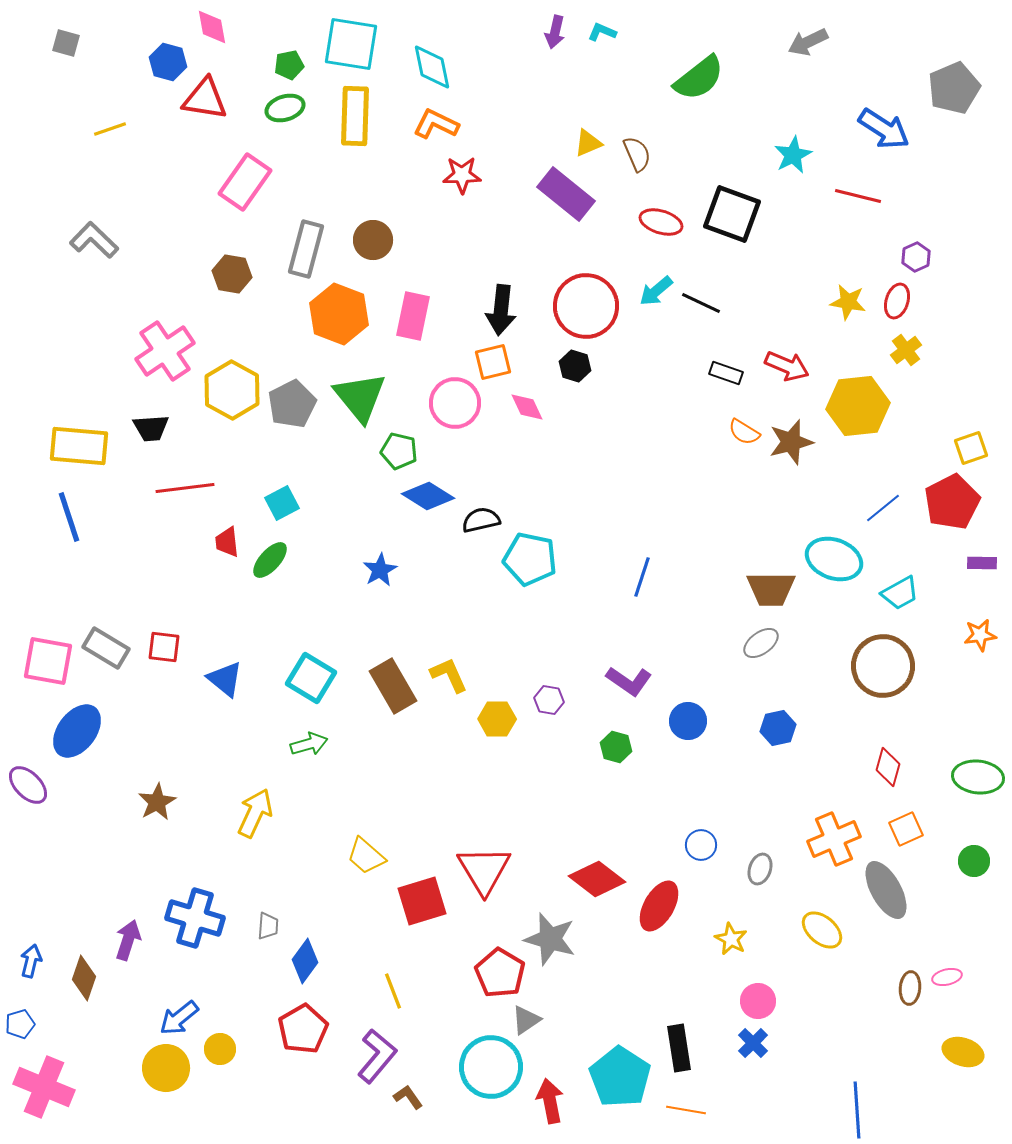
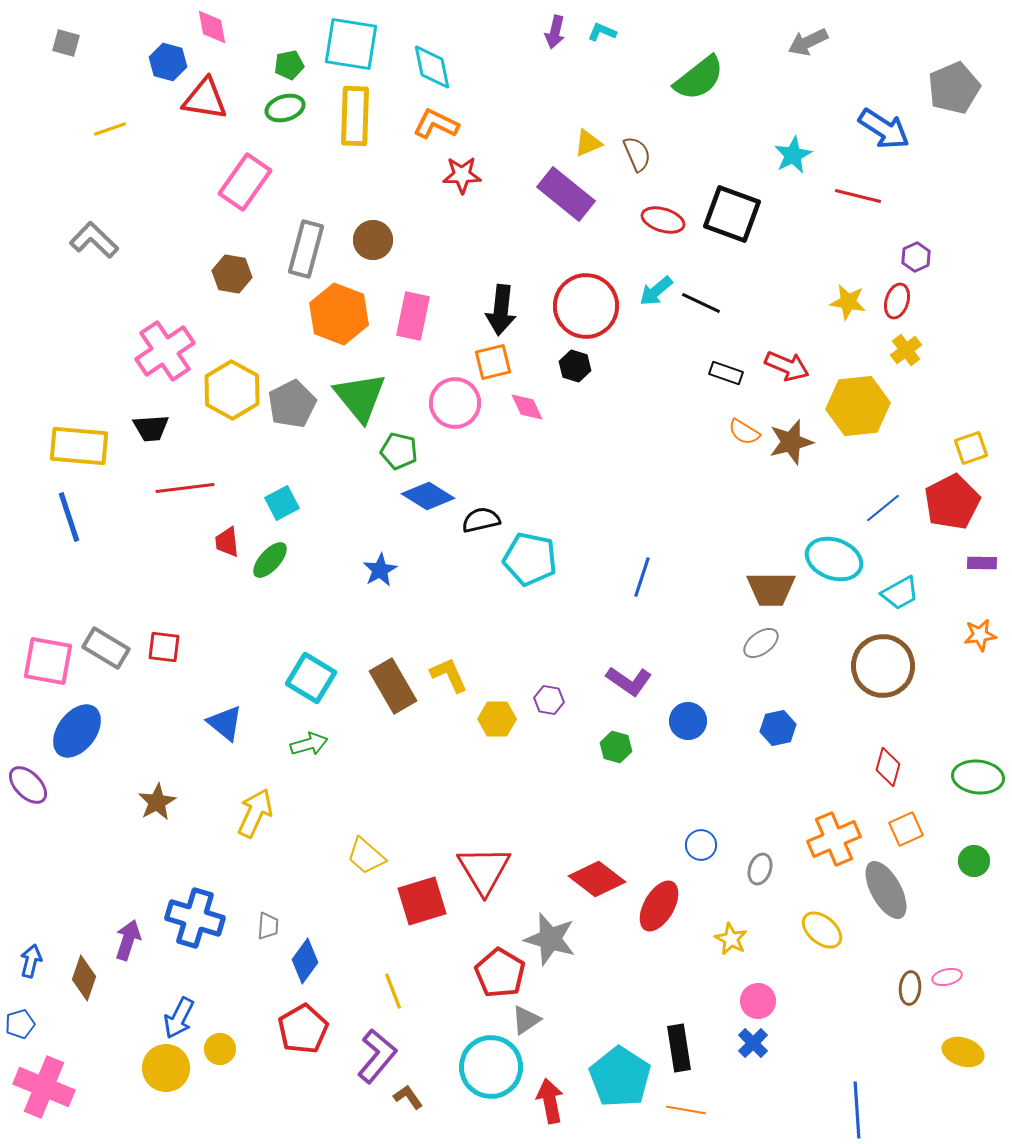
red ellipse at (661, 222): moved 2 px right, 2 px up
blue triangle at (225, 679): moved 44 px down
blue arrow at (179, 1018): rotated 24 degrees counterclockwise
